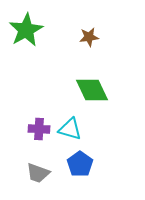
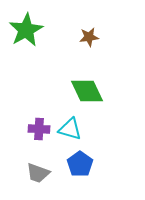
green diamond: moved 5 px left, 1 px down
